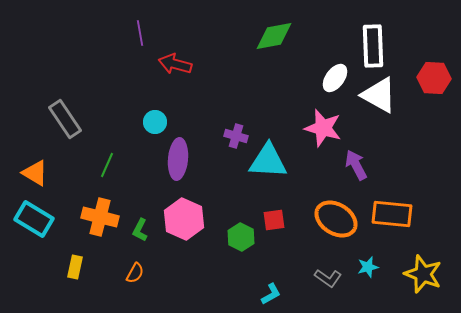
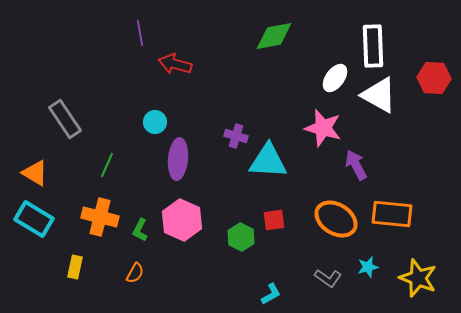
pink hexagon: moved 2 px left, 1 px down
yellow star: moved 5 px left, 4 px down
